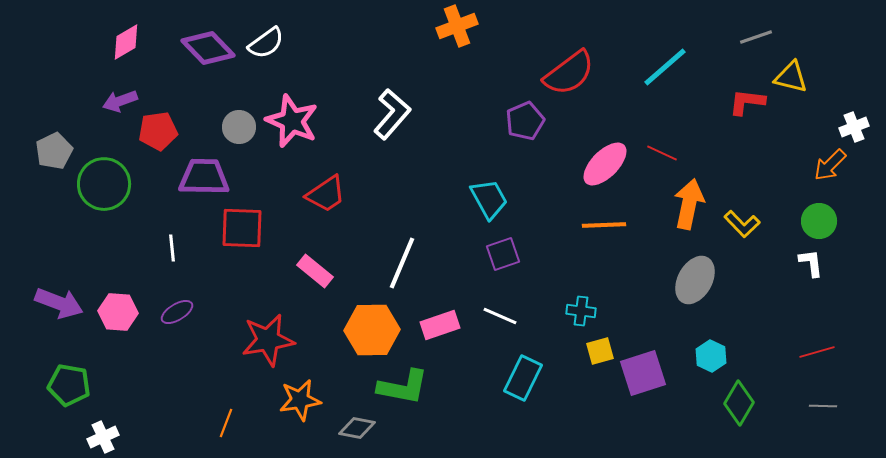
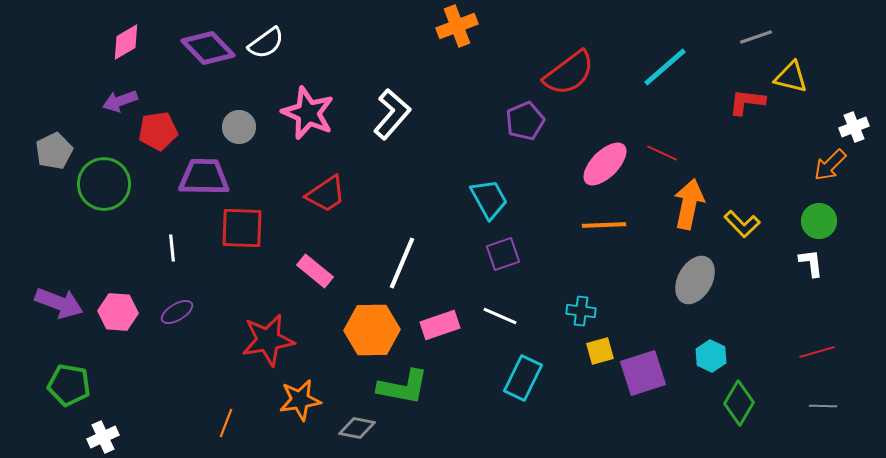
pink star at (292, 121): moved 16 px right, 8 px up
